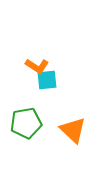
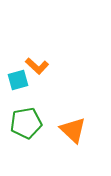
orange L-shape: rotated 10 degrees clockwise
cyan square: moved 29 px left; rotated 10 degrees counterclockwise
